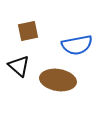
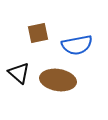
brown square: moved 10 px right, 2 px down
black triangle: moved 7 px down
